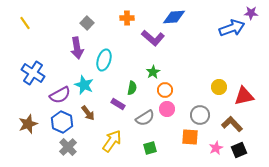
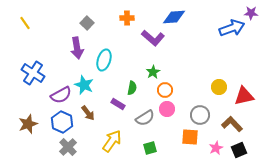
purple semicircle: moved 1 px right
